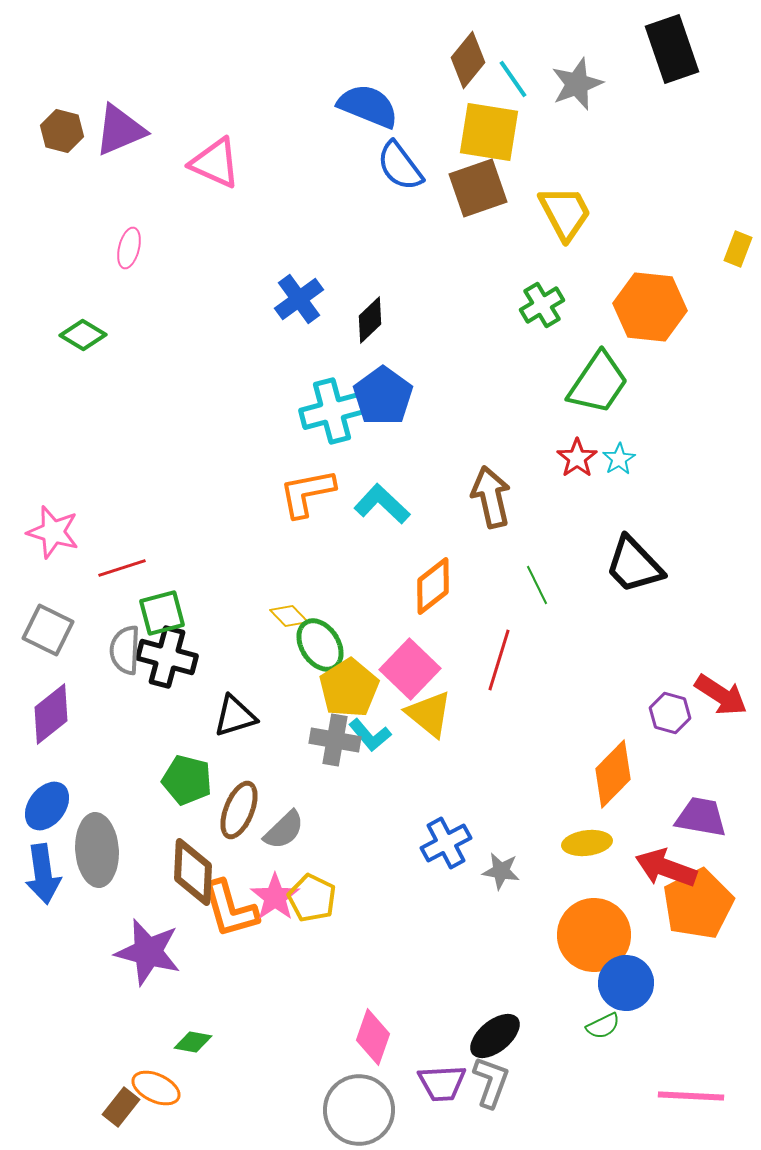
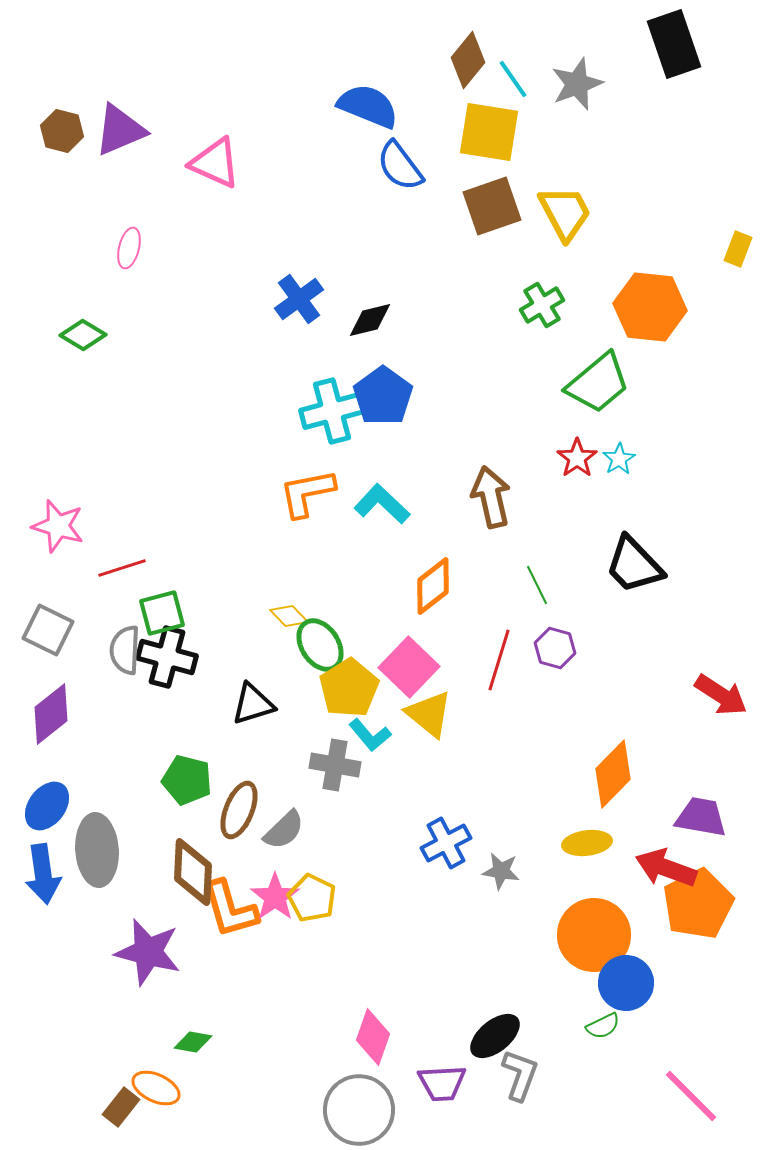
black rectangle at (672, 49): moved 2 px right, 5 px up
brown square at (478, 188): moved 14 px right, 18 px down
black diamond at (370, 320): rotated 30 degrees clockwise
green trapezoid at (598, 383): rotated 16 degrees clockwise
pink star at (53, 532): moved 5 px right, 6 px up
pink square at (410, 669): moved 1 px left, 2 px up
purple hexagon at (670, 713): moved 115 px left, 65 px up
black triangle at (235, 716): moved 18 px right, 12 px up
gray cross at (335, 740): moved 25 px down
gray L-shape at (491, 1082): moved 29 px right, 7 px up
pink line at (691, 1096): rotated 42 degrees clockwise
